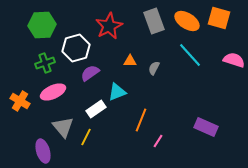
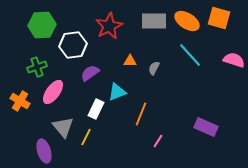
gray rectangle: rotated 70 degrees counterclockwise
white hexagon: moved 3 px left, 3 px up; rotated 8 degrees clockwise
green cross: moved 8 px left, 4 px down
pink ellipse: rotated 30 degrees counterclockwise
white rectangle: rotated 30 degrees counterclockwise
orange line: moved 6 px up
purple ellipse: moved 1 px right
